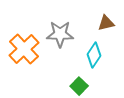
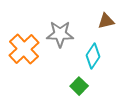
brown triangle: moved 2 px up
cyan diamond: moved 1 px left, 1 px down
